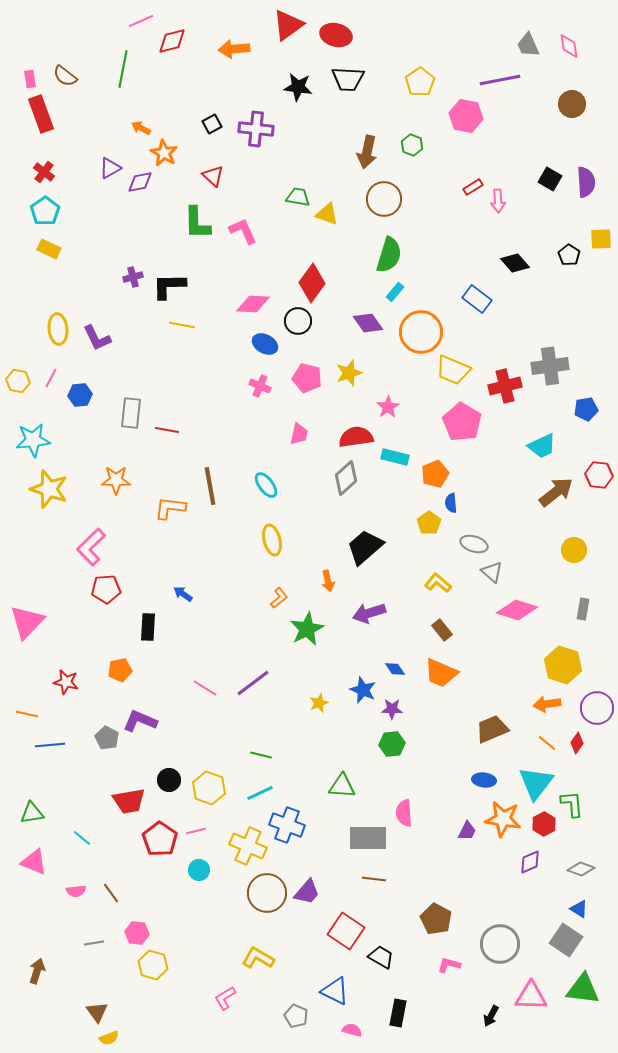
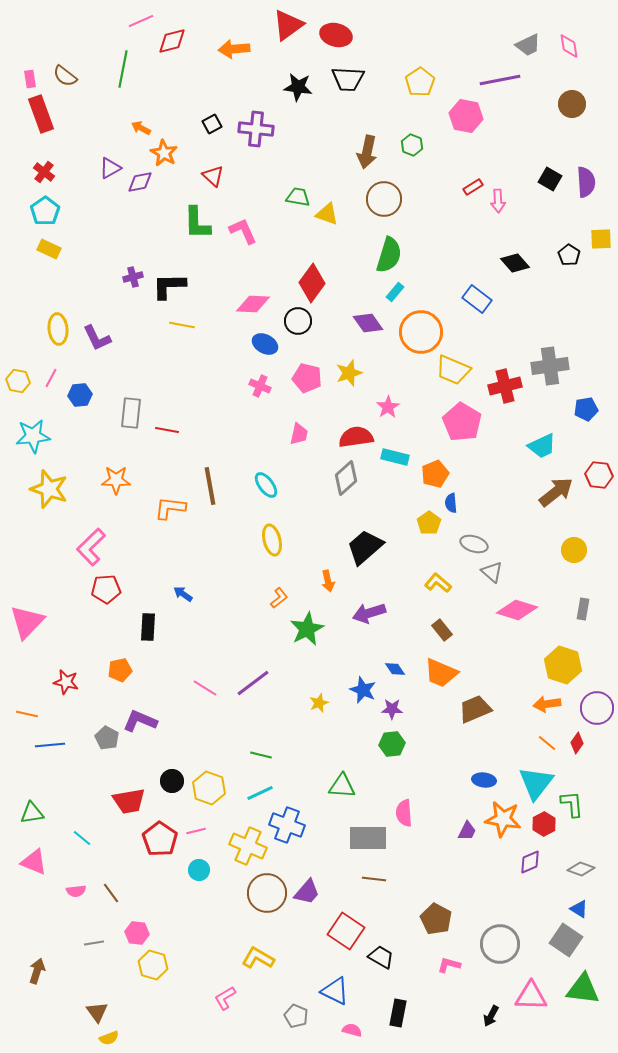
gray trapezoid at (528, 45): rotated 92 degrees counterclockwise
cyan star at (33, 440): moved 4 px up
brown trapezoid at (492, 729): moved 17 px left, 20 px up
black circle at (169, 780): moved 3 px right, 1 px down
